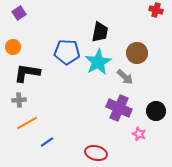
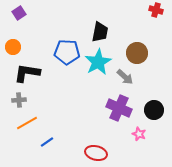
black circle: moved 2 px left, 1 px up
